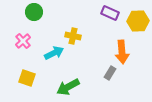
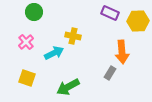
pink cross: moved 3 px right, 1 px down
